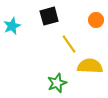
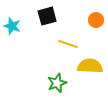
black square: moved 2 px left
cyan star: rotated 30 degrees counterclockwise
yellow line: moved 1 px left; rotated 36 degrees counterclockwise
